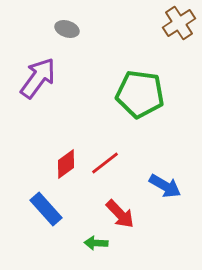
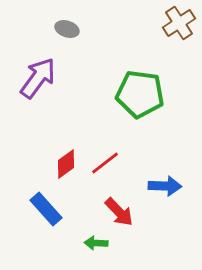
blue arrow: rotated 28 degrees counterclockwise
red arrow: moved 1 px left, 2 px up
